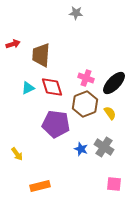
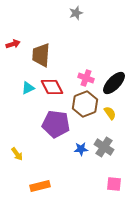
gray star: rotated 24 degrees counterclockwise
red diamond: rotated 10 degrees counterclockwise
blue star: rotated 24 degrees counterclockwise
